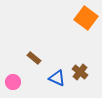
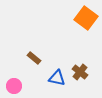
blue triangle: rotated 12 degrees counterclockwise
pink circle: moved 1 px right, 4 px down
